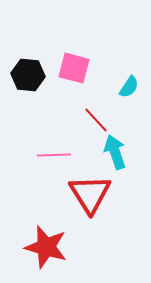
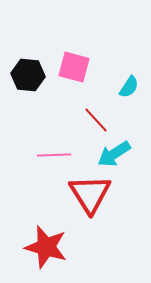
pink square: moved 1 px up
cyan arrow: moved 1 px left, 2 px down; rotated 104 degrees counterclockwise
